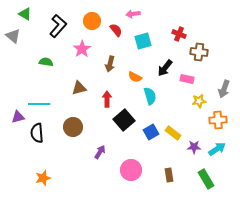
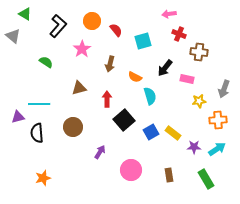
pink arrow: moved 36 px right
green semicircle: rotated 24 degrees clockwise
